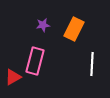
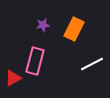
white line: rotated 60 degrees clockwise
red triangle: moved 1 px down
